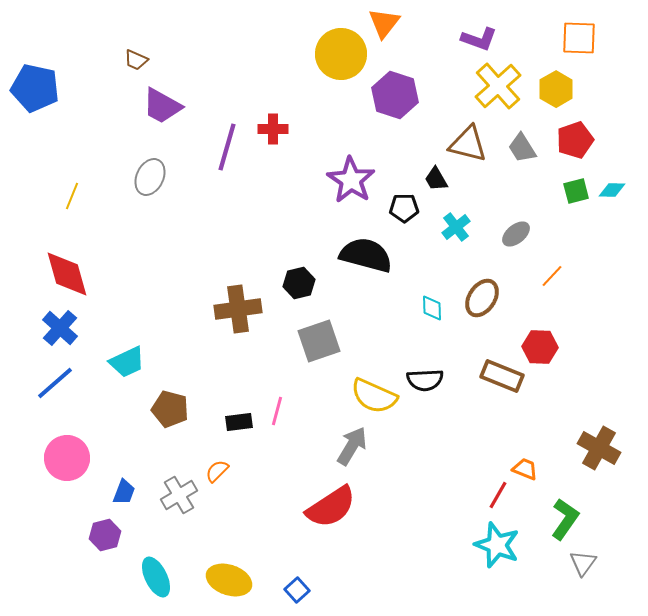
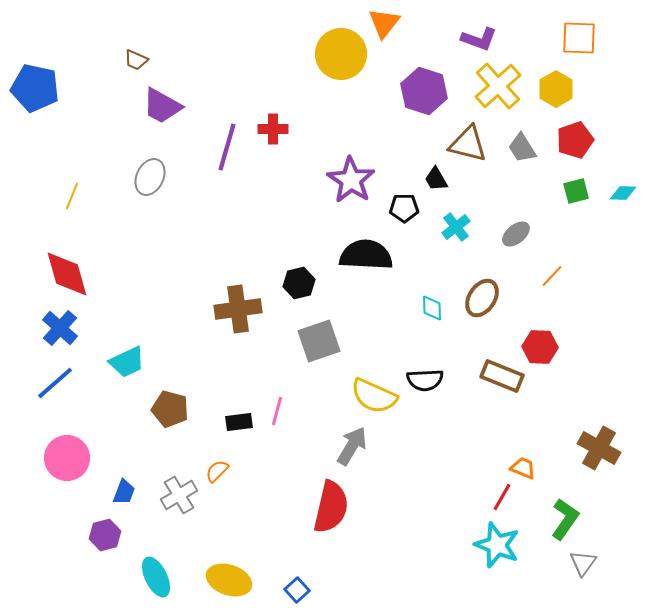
purple hexagon at (395, 95): moved 29 px right, 4 px up
cyan diamond at (612, 190): moved 11 px right, 3 px down
black semicircle at (366, 255): rotated 12 degrees counterclockwise
orange trapezoid at (525, 469): moved 2 px left, 1 px up
red line at (498, 495): moved 4 px right, 2 px down
red semicircle at (331, 507): rotated 44 degrees counterclockwise
